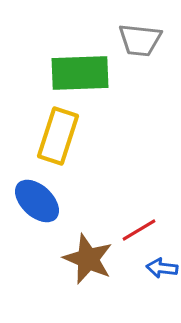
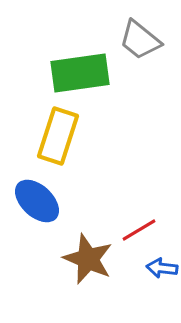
gray trapezoid: rotated 33 degrees clockwise
green rectangle: rotated 6 degrees counterclockwise
